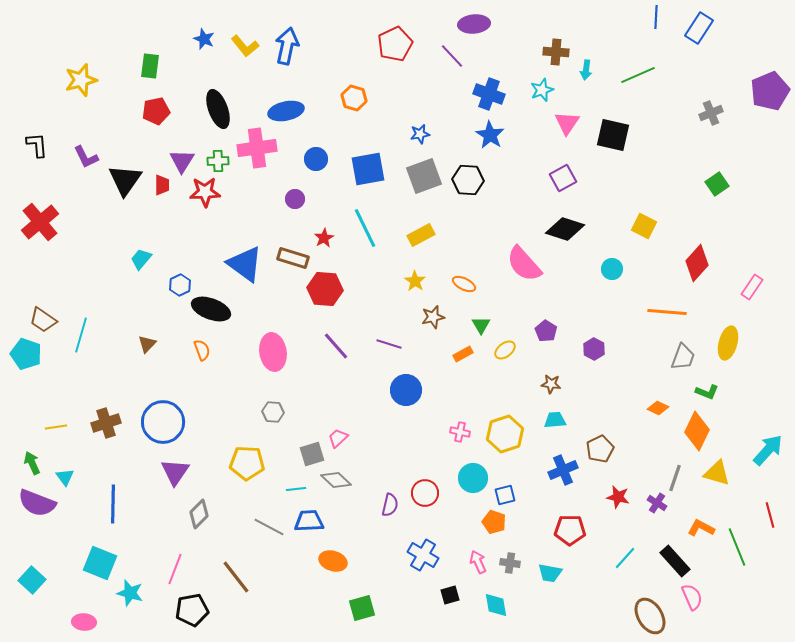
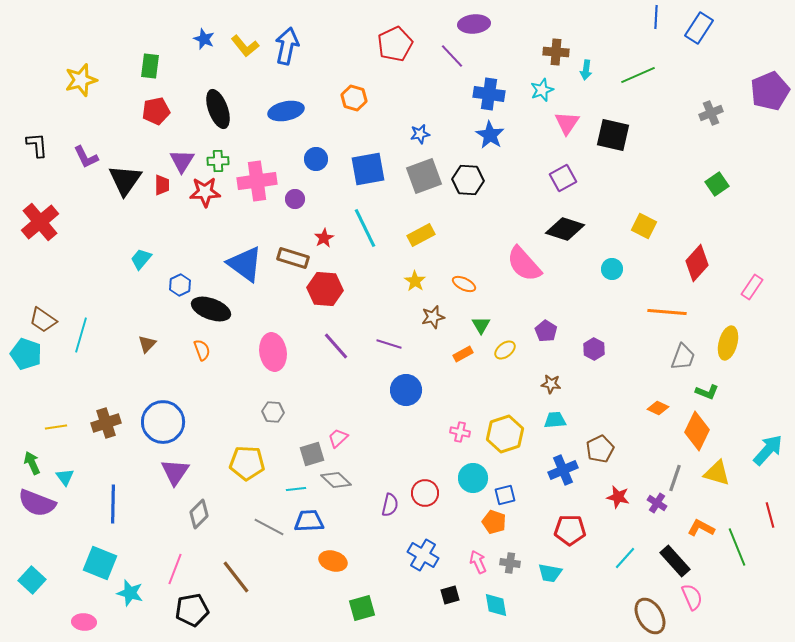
blue cross at (489, 94): rotated 12 degrees counterclockwise
pink cross at (257, 148): moved 33 px down
